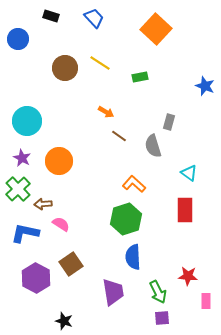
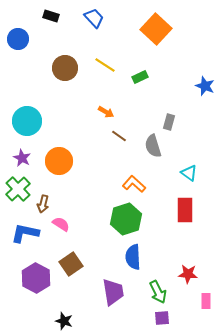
yellow line: moved 5 px right, 2 px down
green rectangle: rotated 14 degrees counterclockwise
brown arrow: rotated 72 degrees counterclockwise
red star: moved 2 px up
